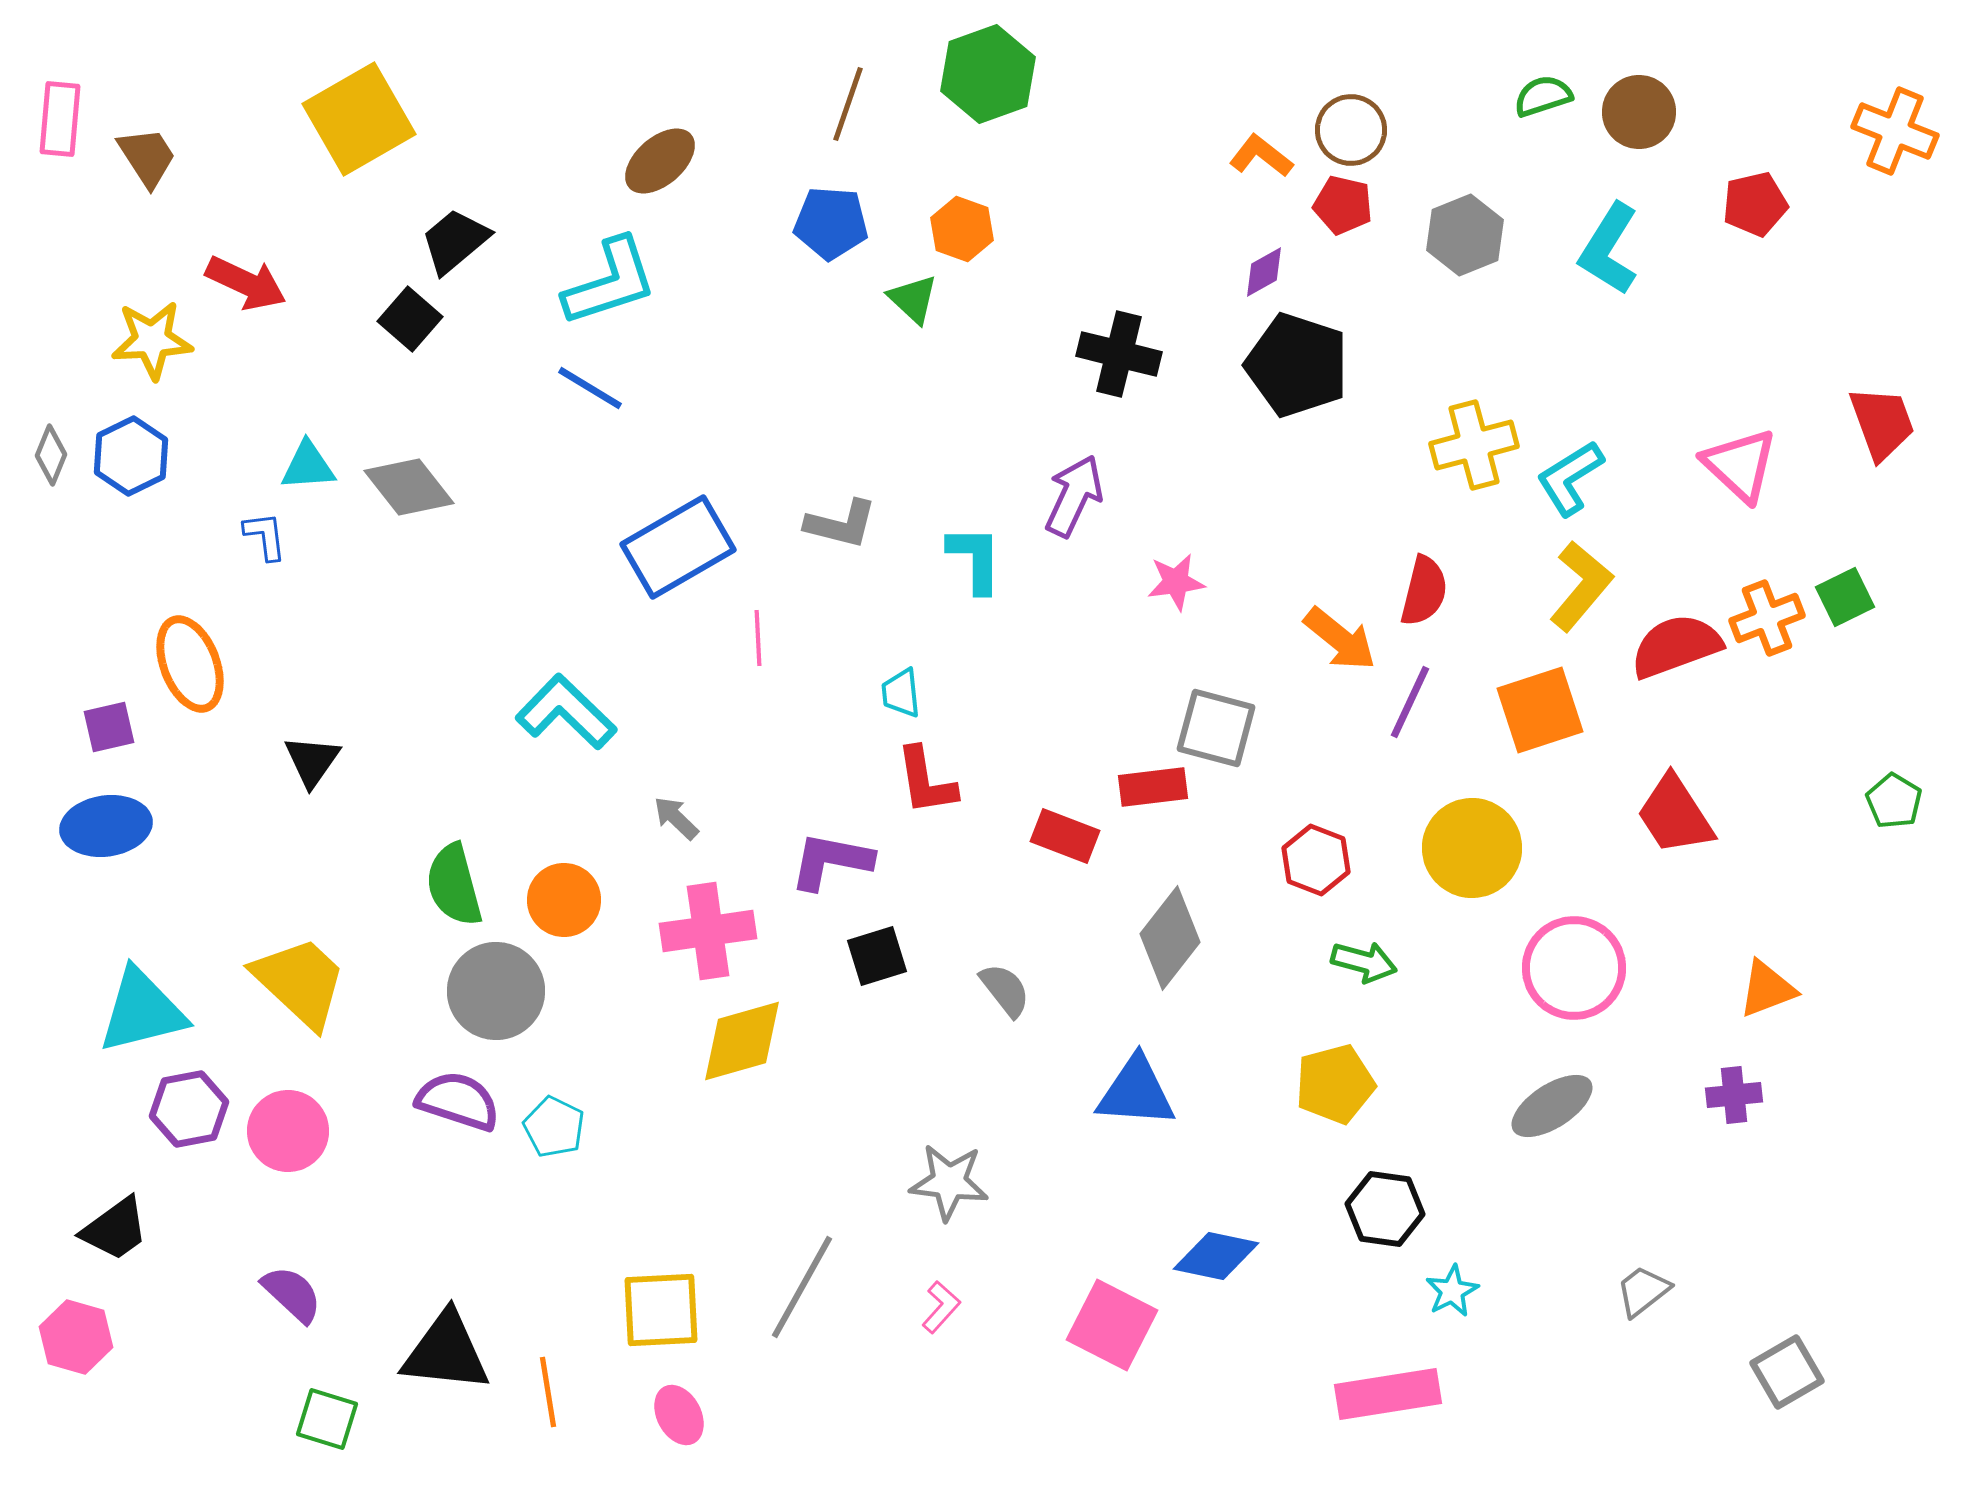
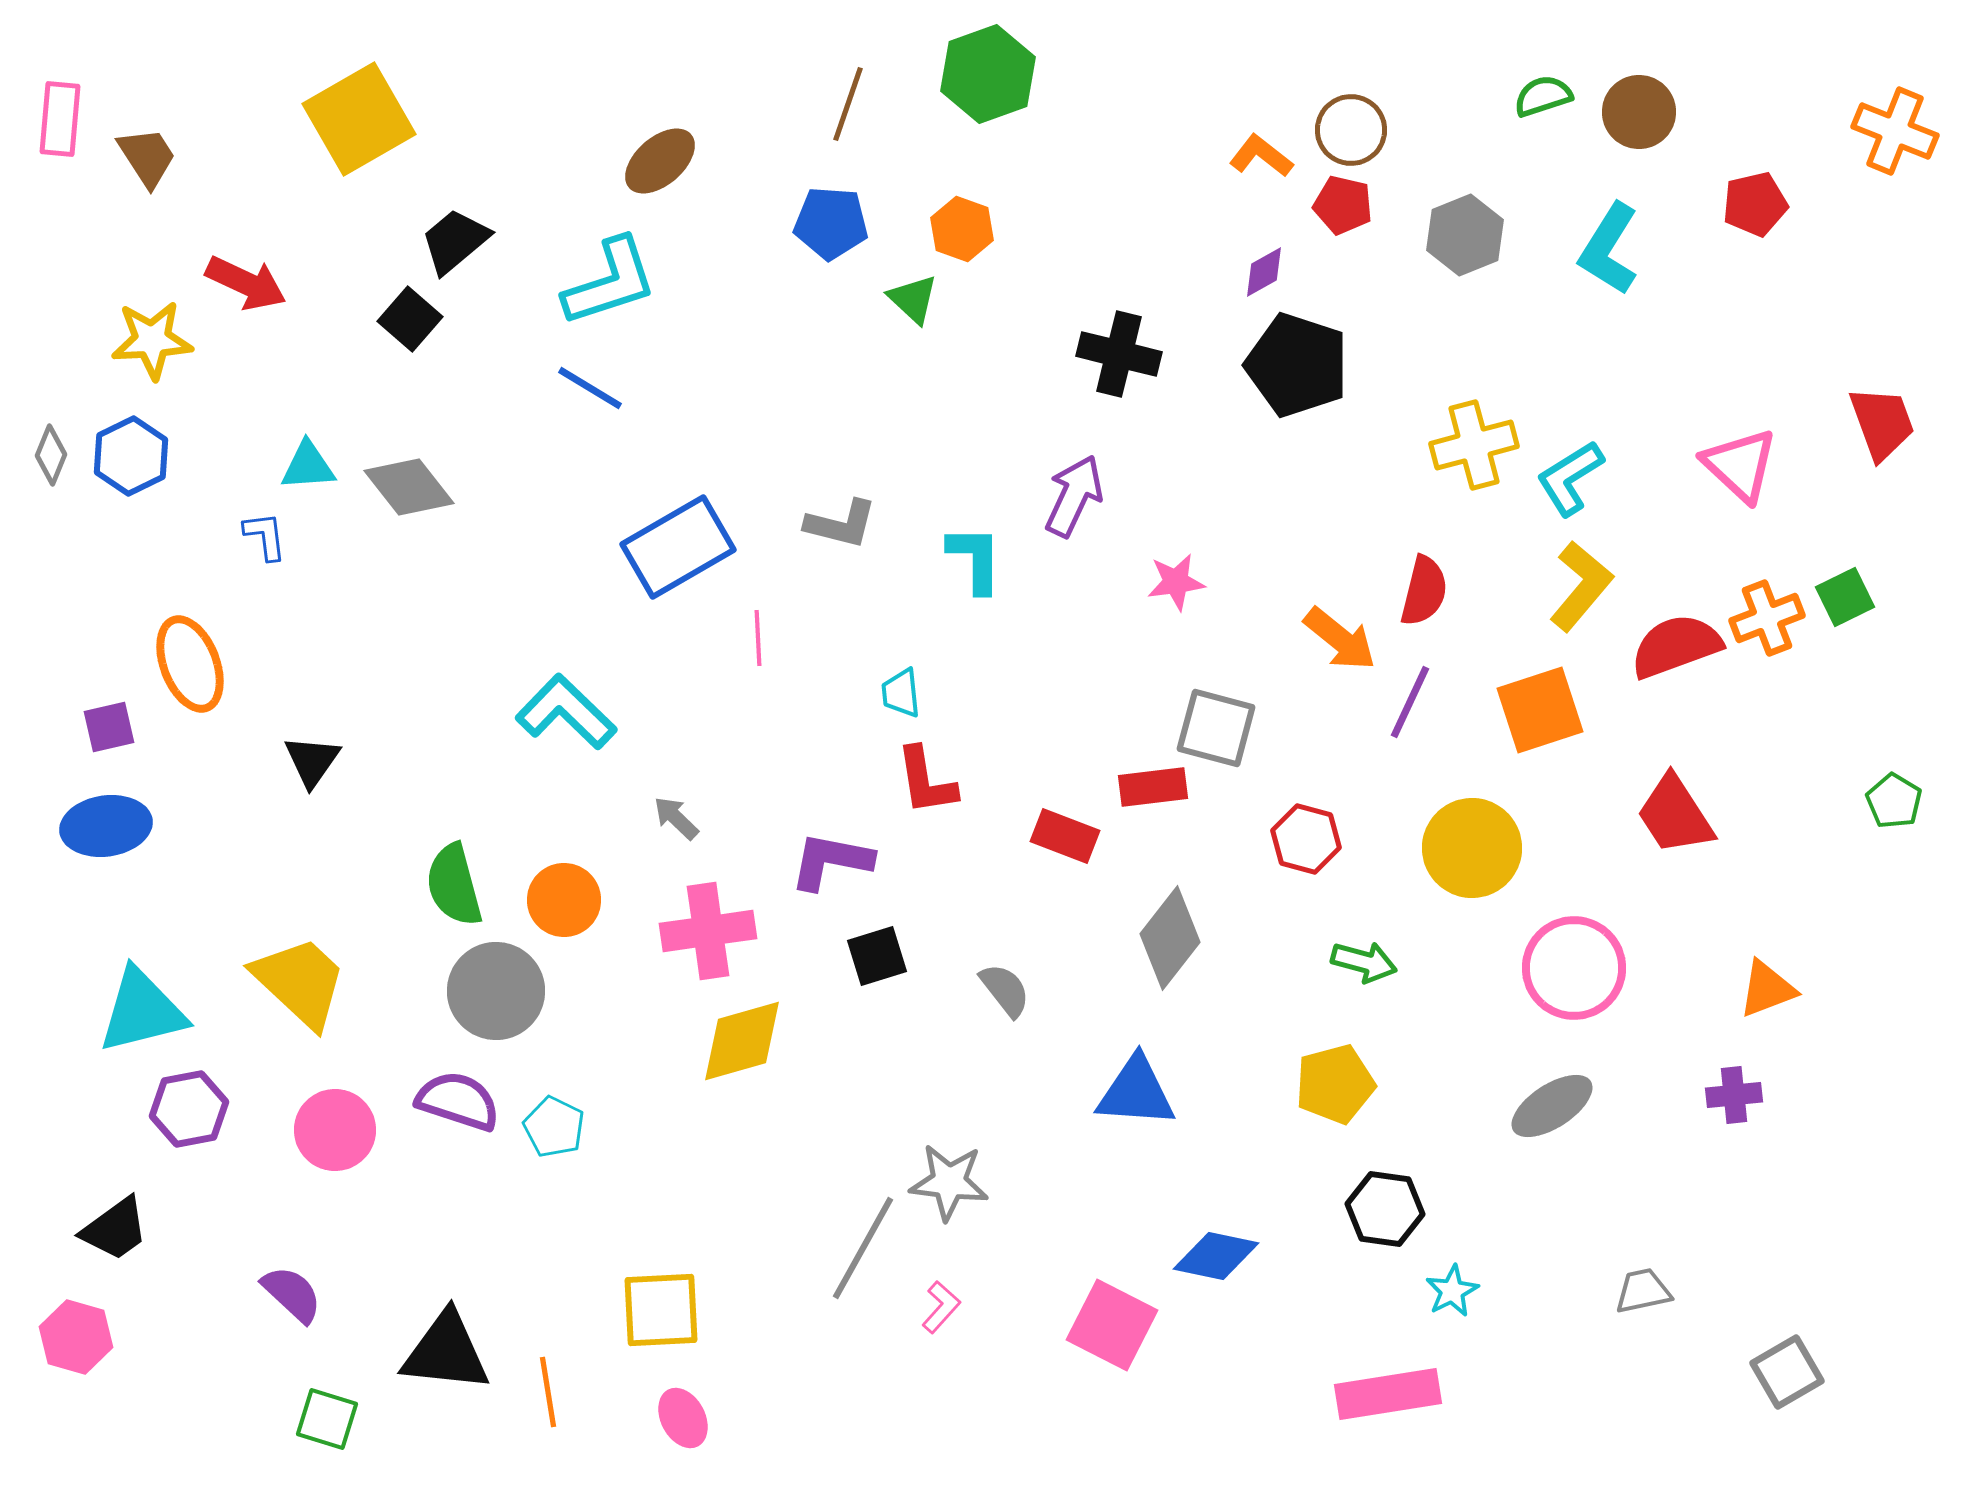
red hexagon at (1316, 860): moved 10 px left, 21 px up; rotated 6 degrees counterclockwise
pink circle at (288, 1131): moved 47 px right, 1 px up
gray line at (802, 1287): moved 61 px right, 39 px up
gray trapezoid at (1643, 1291): rotated 26 degrees clockwise
pink ellipse at (679, 1415): moved 4 px right, 3 px down
